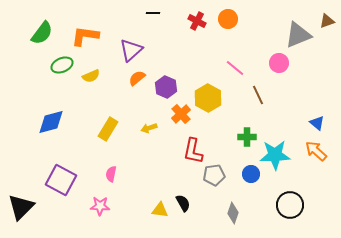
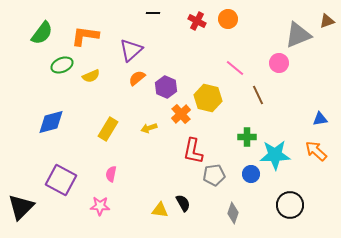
yellow hexagon: rotated 16 degrees counterclockwise
blue triangle: moved 3 px right, 4 px up; rotated 49 degrees counterclockwise
